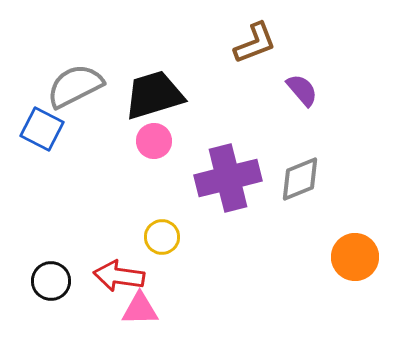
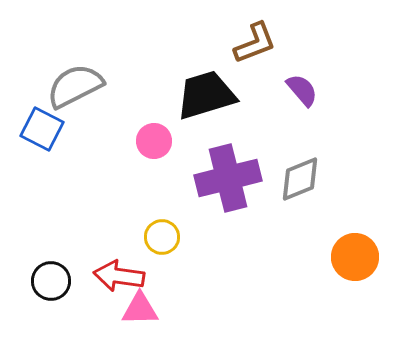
black trapezoid: moved 52 px right
